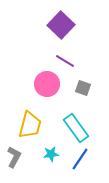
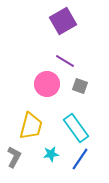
purple square: moved 2 px right, 4 px up; rotated 16 degrees clockwise
gray square: moved 3 px left, 2 px up
yellow trapezoid: moved 1 px right, 1 px down
